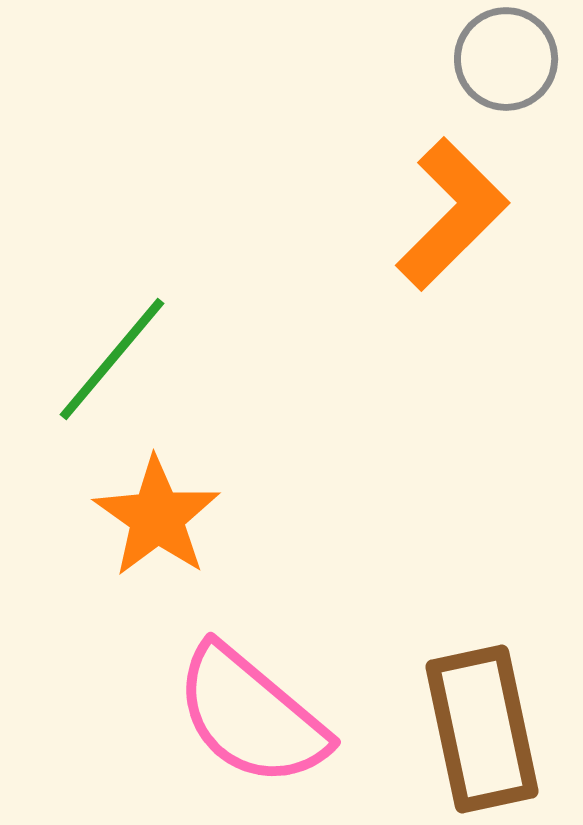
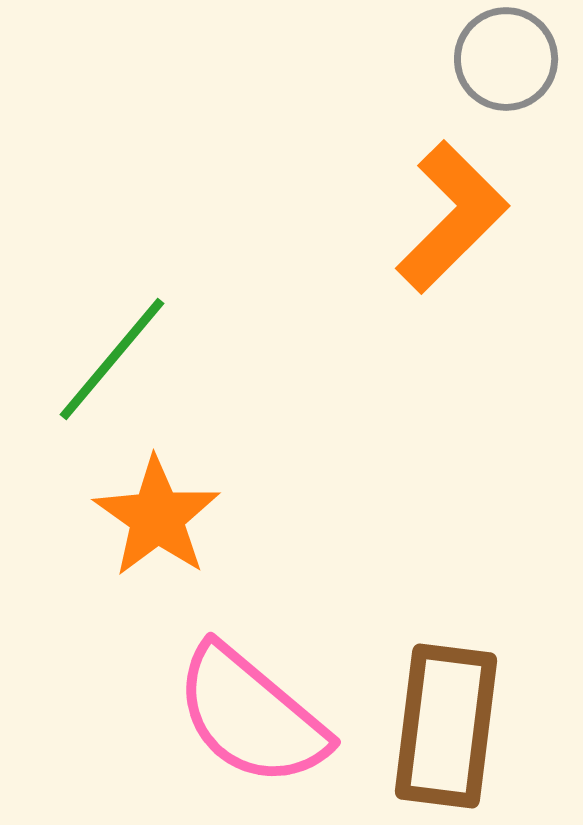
orange L-shape: moved 3 px down
brown rectangle: moved 36 px left, 3 px up; rotated 19 degrees clockwise
